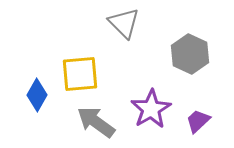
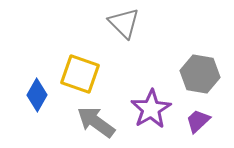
gray hexagon: moved 10 px right, 20 px down; rotated 15 degrees counterclockwise
yellow square: rotated 24 degrees clockwise
